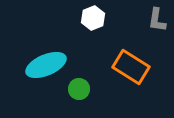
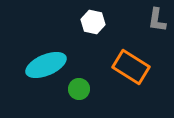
white hexagon: moved 4 px down; rotated 25 degrees counterclockwise
